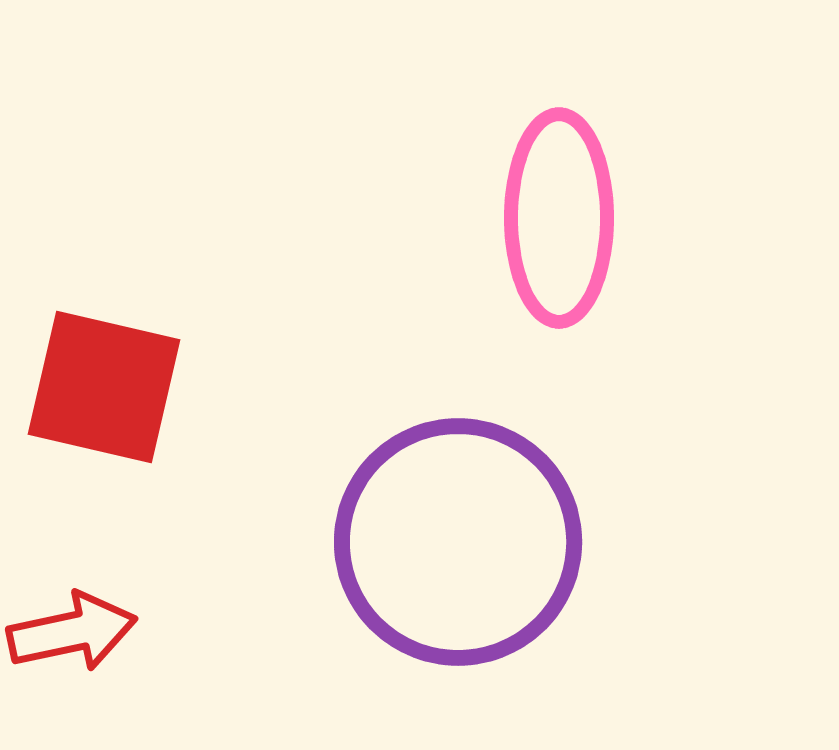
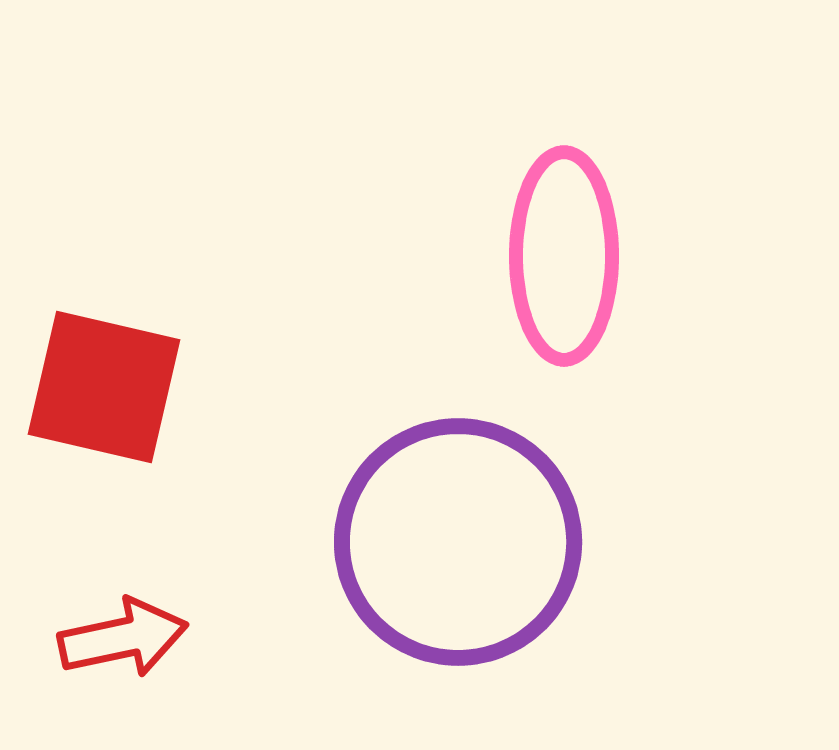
pink ellipse: moved 5 px right, 38 px down
red arrow: moved 51 px right, 6 px down
